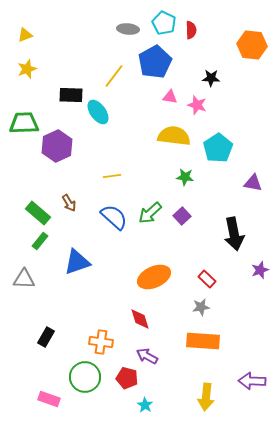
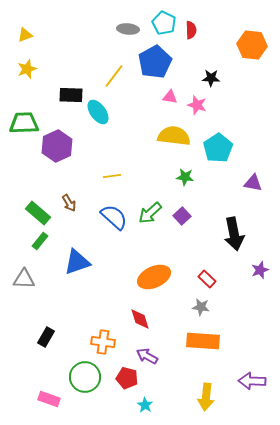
gray star at (201, 307): rotated 18 degrees clockwise
orange cross at (101, 342): moved 2 px right
